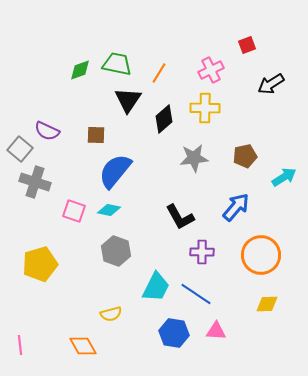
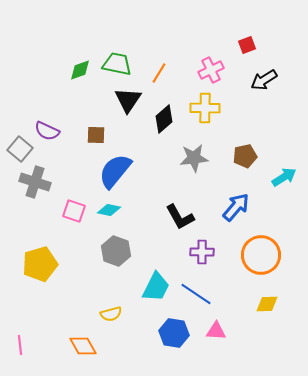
black arrow: moved 7 px left, 4 px up
